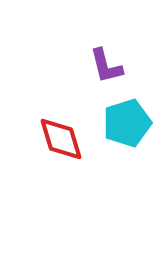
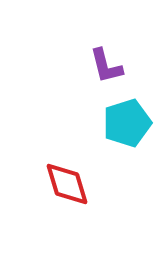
red diamond: moved 6 px right, 45 px down
